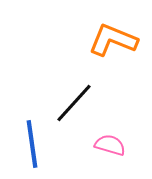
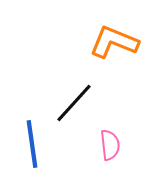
orange L-shape: moved 1 px right, 2 px down
pink semicircle: rotated 68 degrees clockwise
